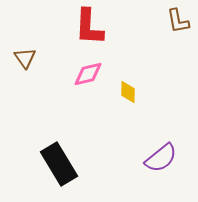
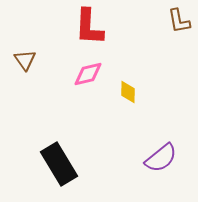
brown L-shape: moved 1 px right
brown triangle: moved 2 px down
